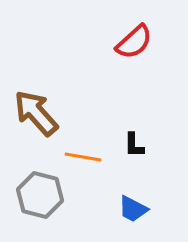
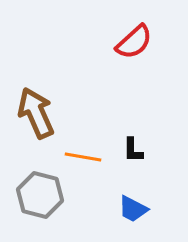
brown arrow: rotated 18 degrees clockwise
black L-shape: moved 1 px left, 5 px down
